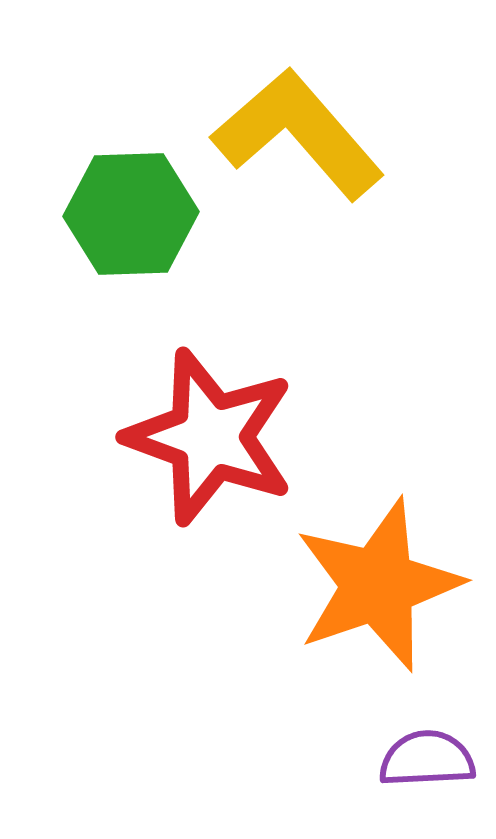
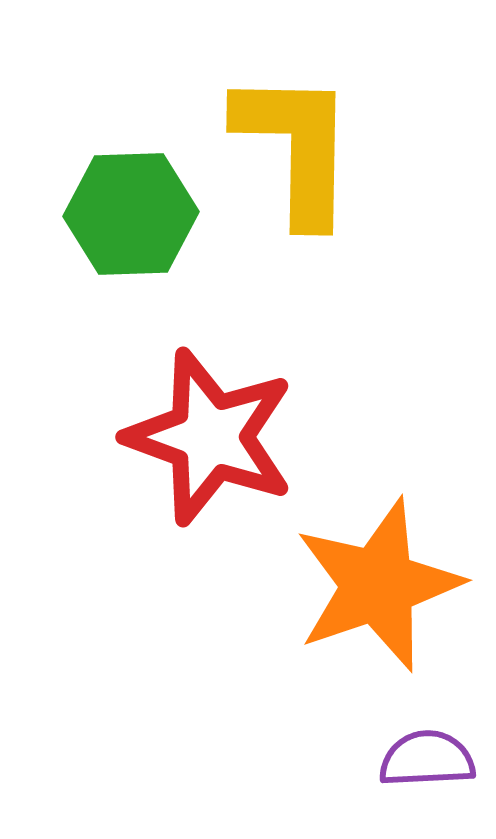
yellow L-shape: moved 2 px left, 13 px down; rotated 42 degrees clockwise
